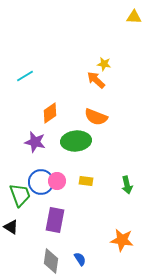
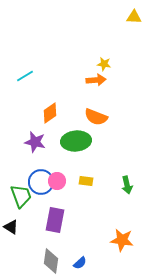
orange arrow: rotated 132 degrees clockwise
green trapezoid: moved 1 px right, 1 px down
blue semicircle: moved 4 px down; rotated 80 degrees clockwise
